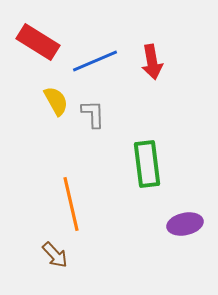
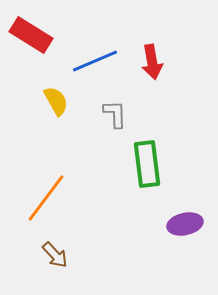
red rectangle: moved 7 px left, 7 px up
gray L-shape: moved 22 px right
orange line: moved 25 px left, 6 px up; rotated 50 degrees clockwise
